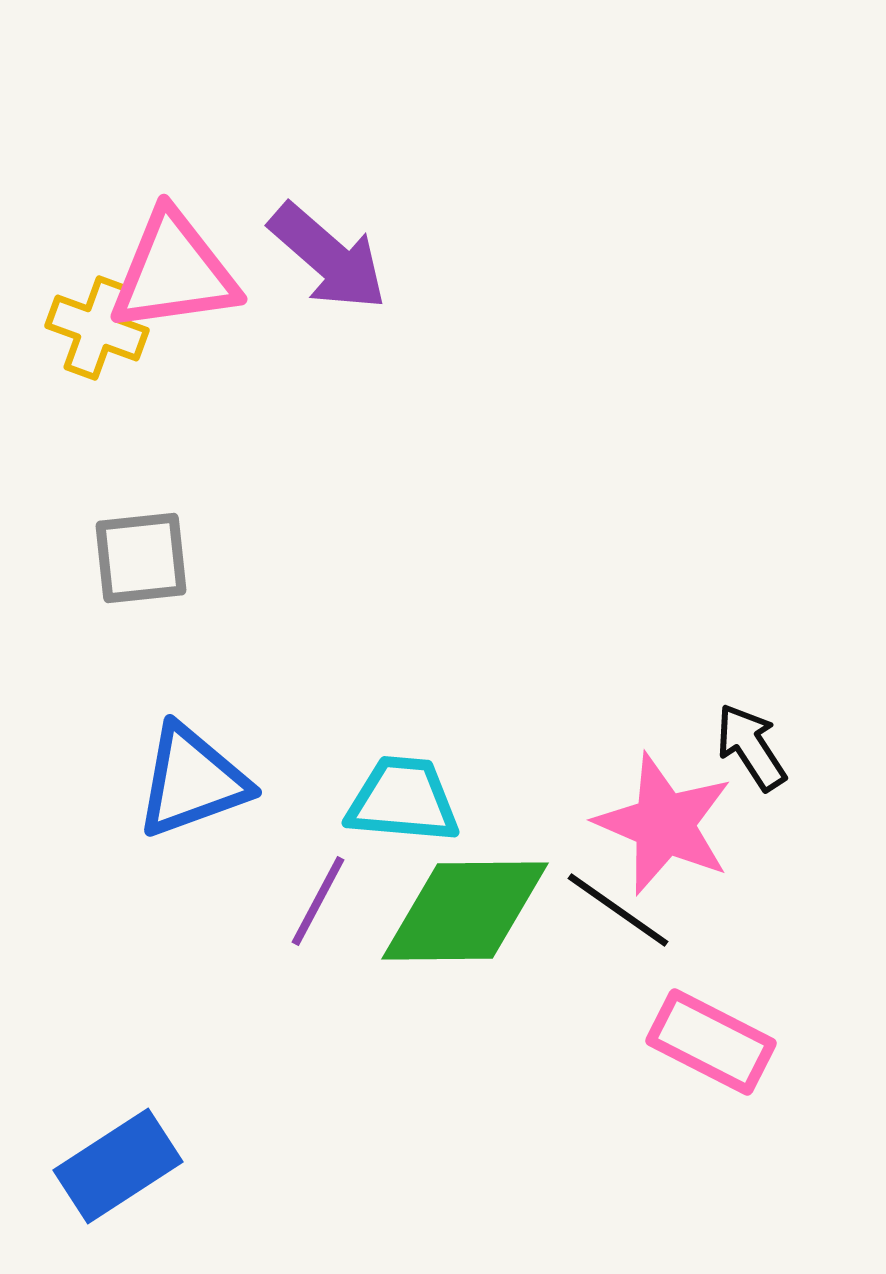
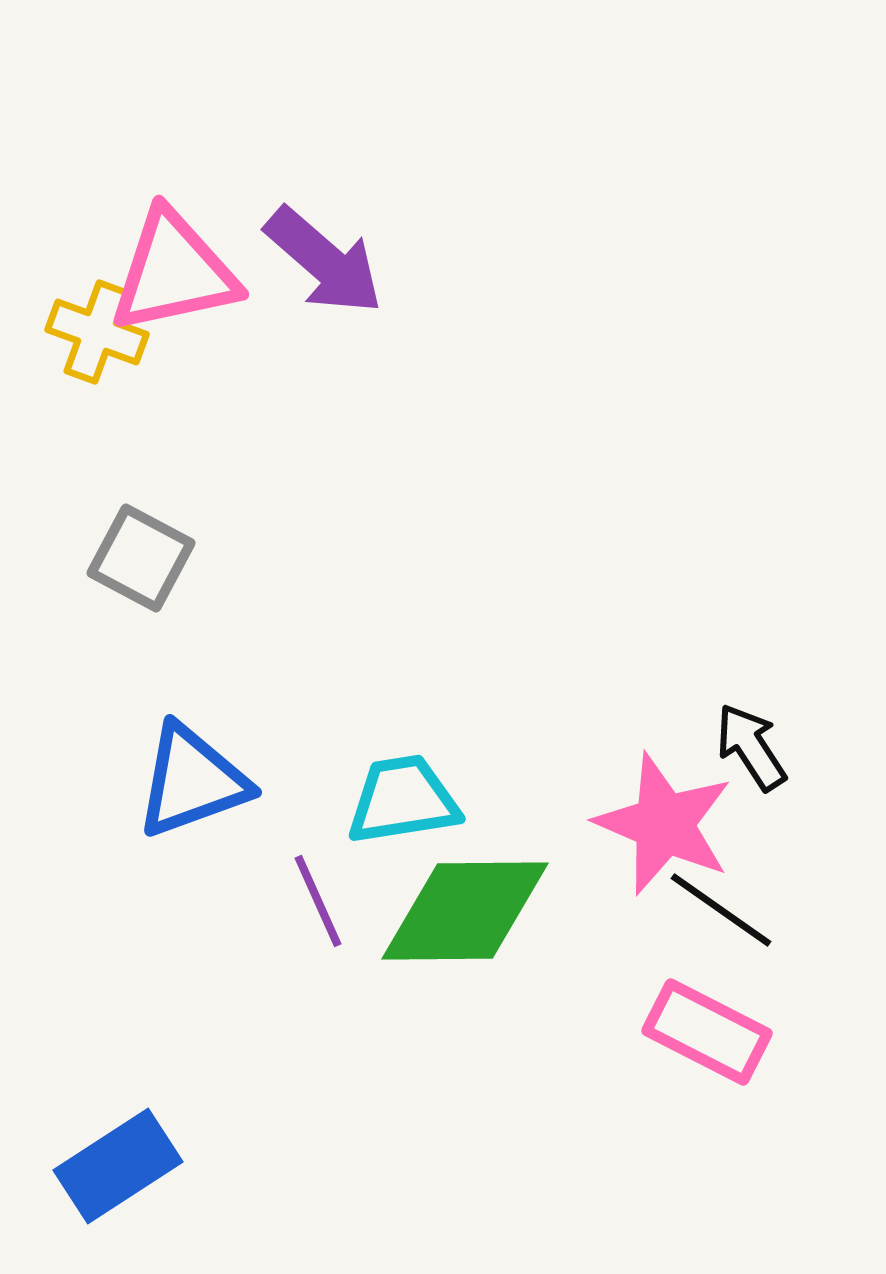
purple arrow: moved 4 px left, 4 px down
pink triangle: rotated 4 degrees counterclockwise
yellow cross: moved 4 px down
gray square: rotated 34 degrees clockwise
cyan trapezoid: rotated 14 degrees counterclockwise
purple line: rotated 52 degrees counterclockwise
black line: moved 103 px right
pink rectangle: moved 4 px left, 10 px up
